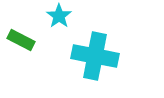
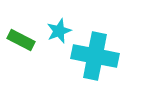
cyan star: moved 15 px down; rotated 15 degrees clockwise
